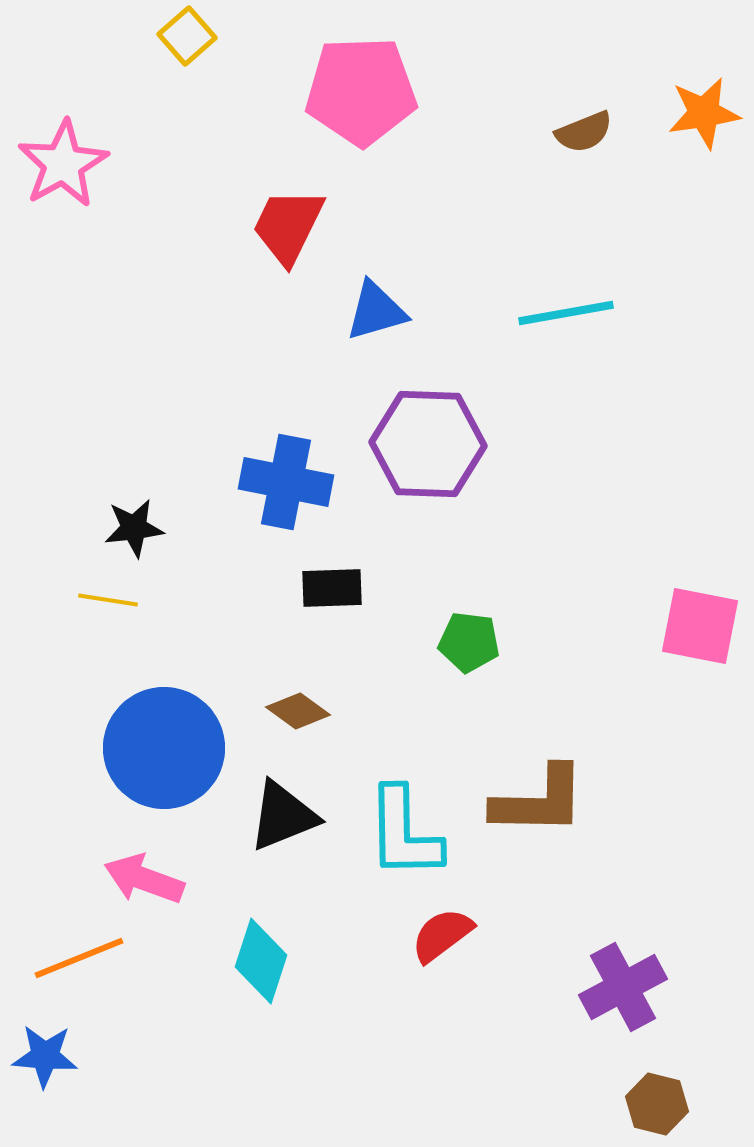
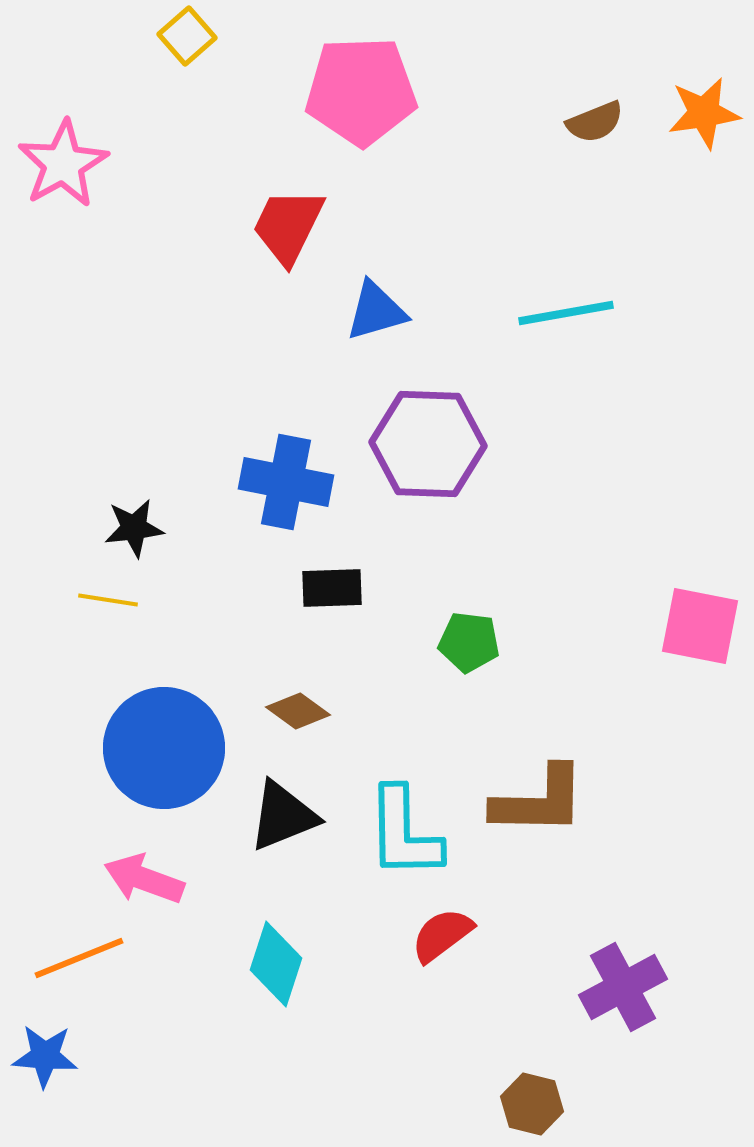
brown semicircle: moved 11 px right, 10 px up
cyan diamond: moved 15 px right, 3 px down
brown hexagon: moved 125 px left
